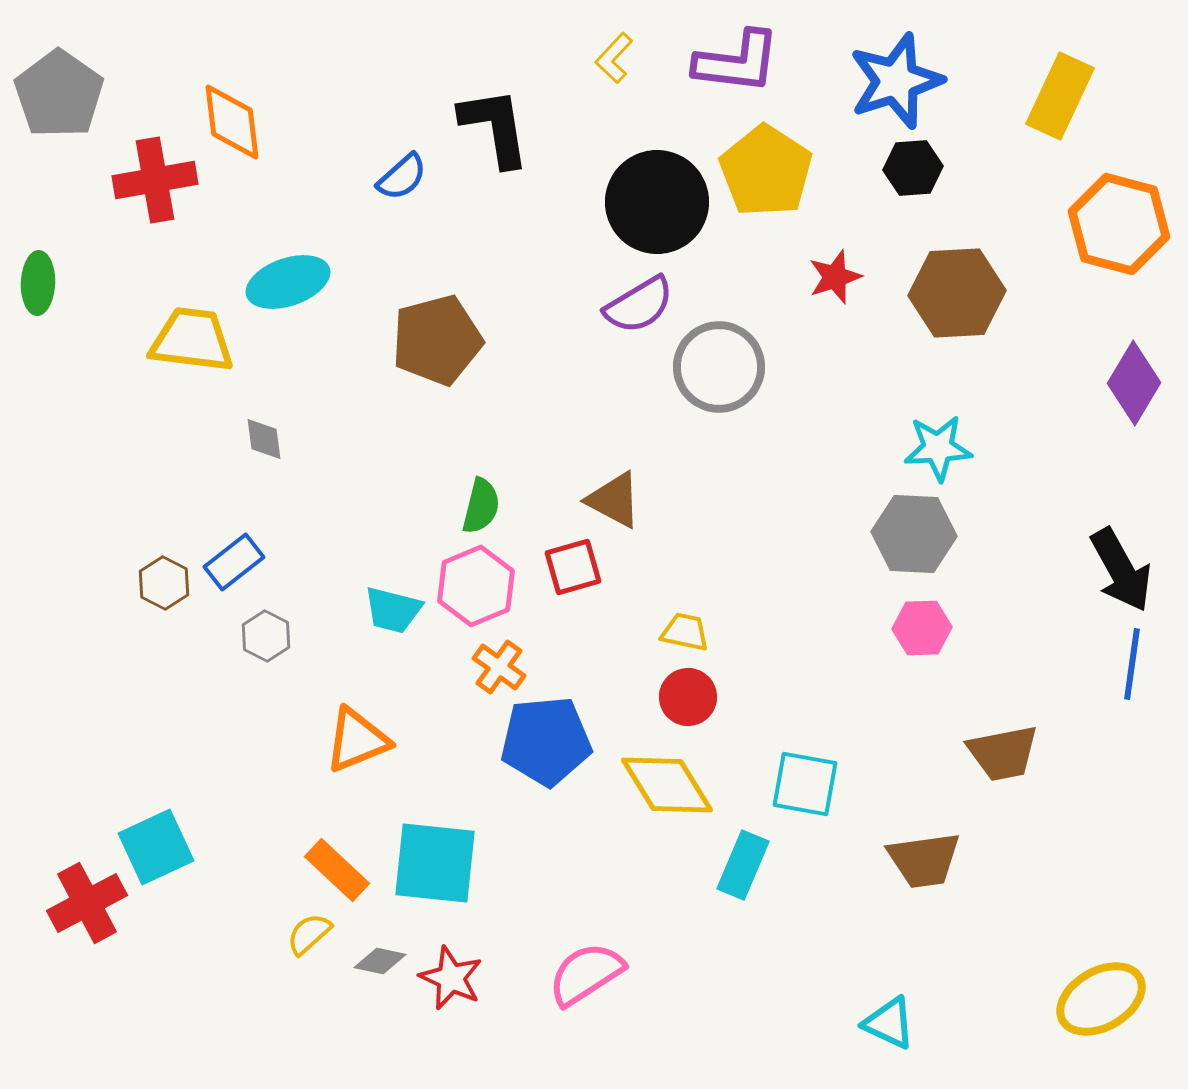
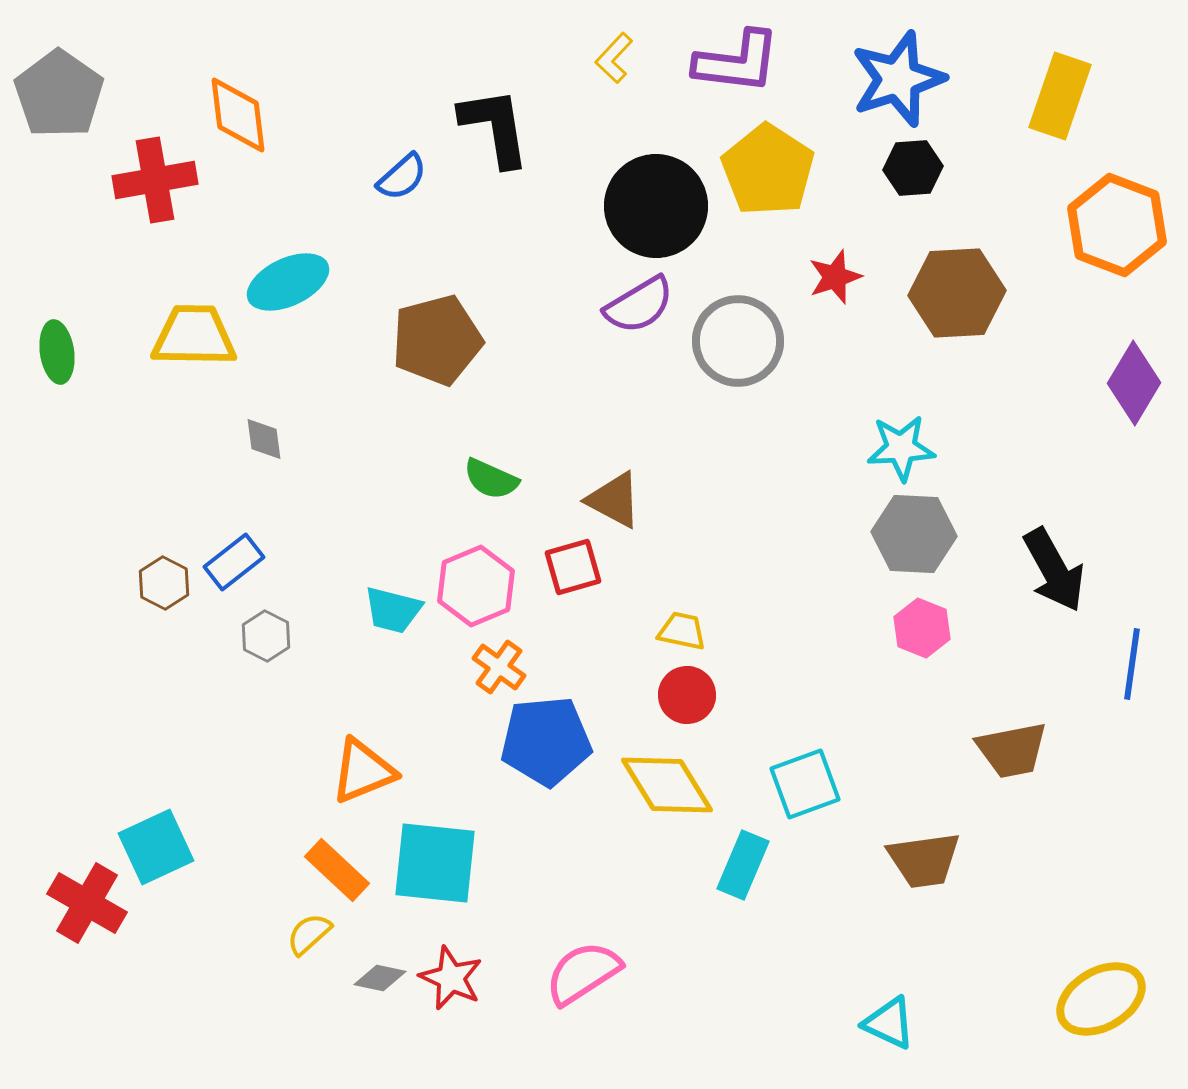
blue star at (896, 81): moved 2 px right, 2 px up
yellow rectangle at (1060, 96): rotated 6 degrees counterclockwise
orange diamond at (232, 122): moved 6 px right, 7 px up
yellow pentagon at (766, 171): moved 2 px right, 1 px up
black circle at (657, 202): moved 1 px left, 4 px down
orange hexagon at (1119, 224): moved 2 px left, 1 px down; rotated 6 degrees clockwise
cyan ellipse at (288, 282): rotated 6 degrees counterclockwise
green ellipse at (38, 283): moved 19 px right, 69 px down; rotated 10 degrees counterclockwise
yellow trapezoid at (192, 340): moved 2 px right, 4 px up; rotated 6 degrees counterclockwise
gray circle at (719, 367): moved 19 px right, 26 px up
cyan star at (938, 448): moved 37 px left
green semicircle at (481, 506): moved 10 px right, 27 px up; rotated 100 degrees clockwise
black arrow at (1121, 570): moved 67 px left
pink hexagon at (922, 628): rotated 24 degrees clockwise
yellow trapezoid at (685, 632): moved 3 px left, 1 px up
red circle at (688, 697): moved 1 px left, 2 px up
orange triangle at (357, 740): moved 6 px right, 31 px down
brown trapezoid at (1003, 753): moved 9 px right, 3 px up
cyan square at (805, 784): rotated 30 degrees counterclockwise
red cross at (87, 903): rotated 32 degrees counterclockwise
gray diamond at (380, 961): moved 17 px down
pink semicircle at (586, 974): moved 3 px left, 1 px up
